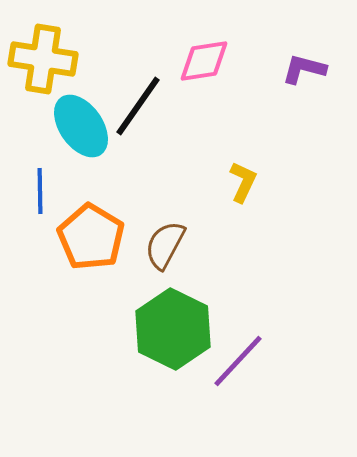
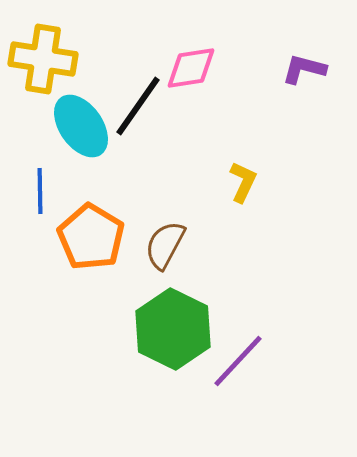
pink diamond: moved 13 px left, 7 px down
